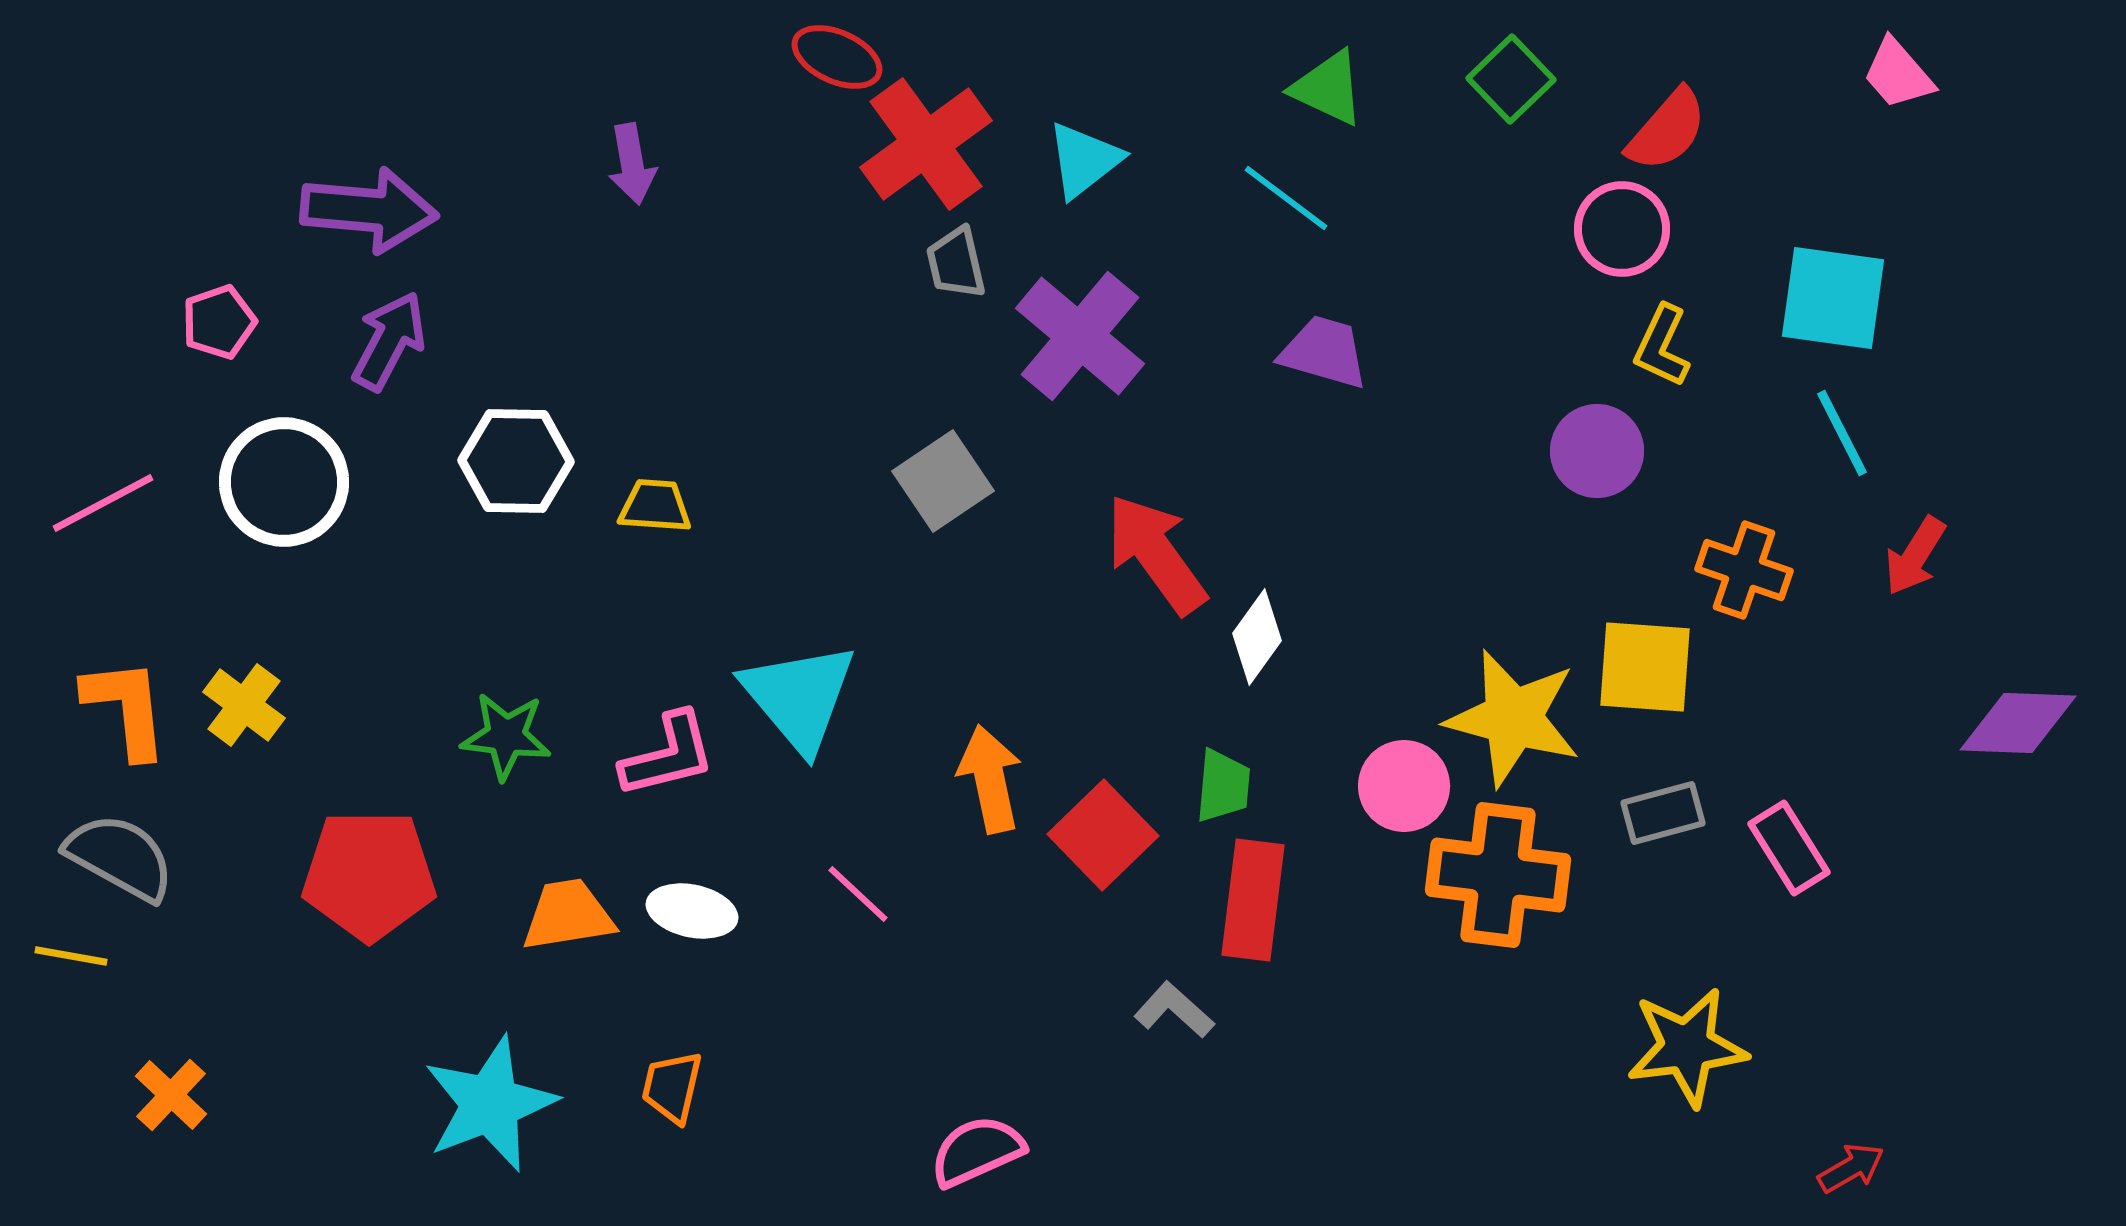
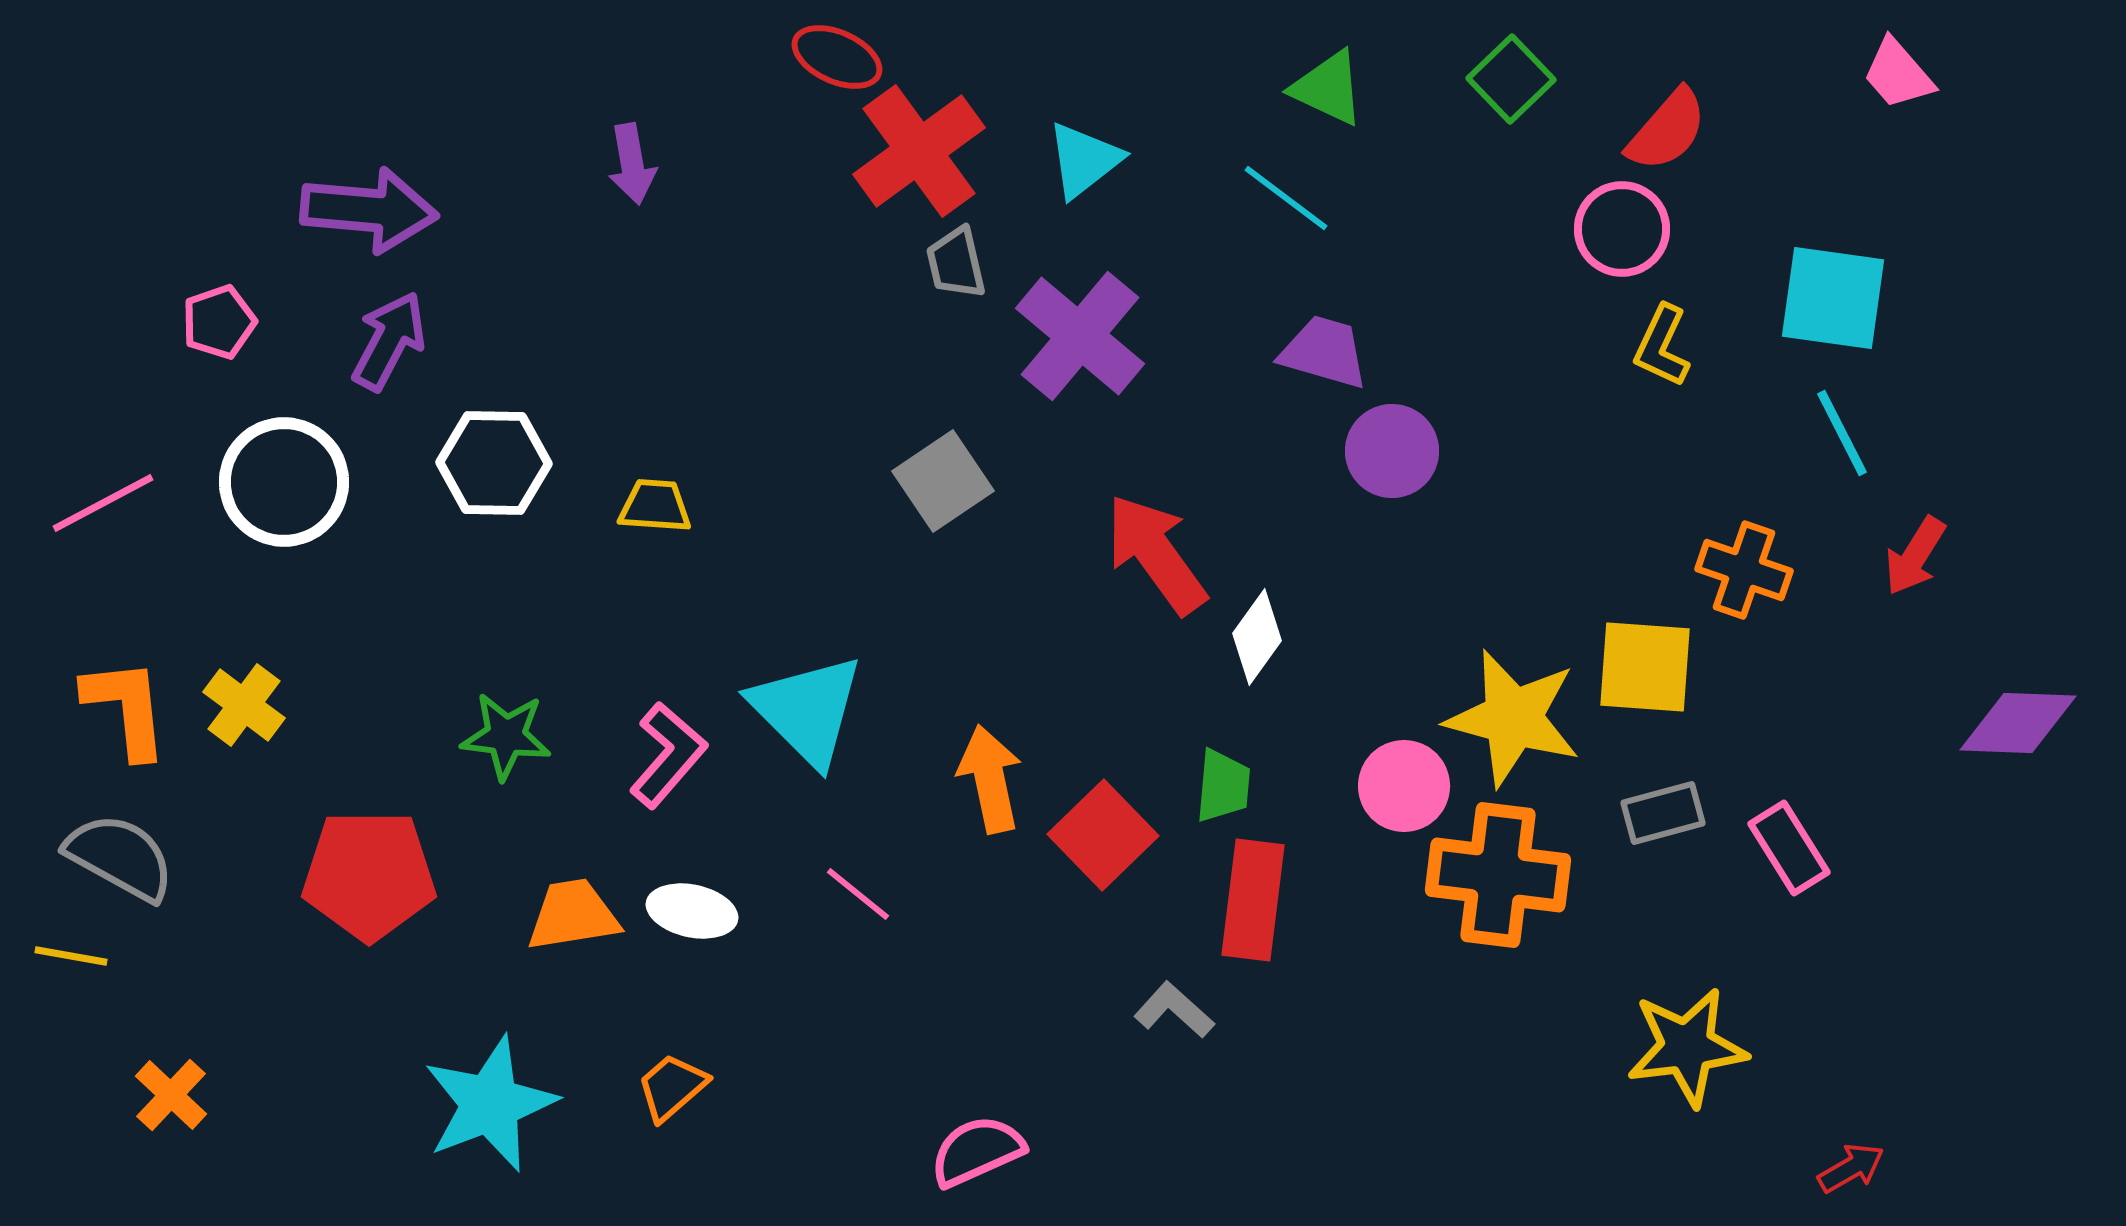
red cross at (926, 144): moved 7 px left, 7 px down
purple circle at (1597, 451): moved 205 px left
white hexagon at (516, 461): moved 22 px left, 2 px down
cyan triangle at (799, 697): moved 8 px right, 13 px down; rotated 5 degrees counterclockwise
pink L-shape at (668, 755): rotated 35 degrees counterclockwise
pink line at (858, 894): rotated 4 degrees counterclockwise
orange trapezoid at (568, 915): moved 5 px right
orange trapezoid at (672, 1087): rotated 36 degrees clockwise
